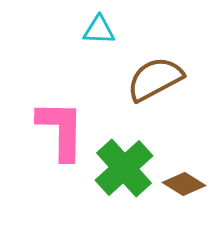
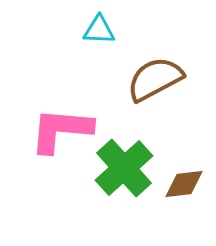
pink L-shape: rotated 86 degrees counterclockwise
brown diamond: rotated 39 degrees counterclockwise
